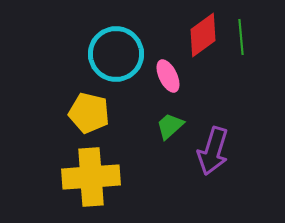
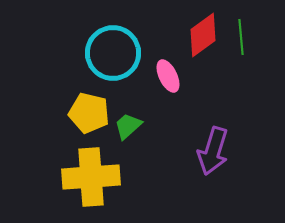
cyan circle: moved 3 px left, 1 px up
green trapezoid: moved 42 px left
